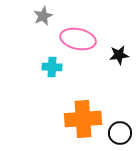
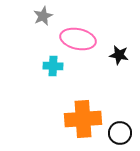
black star: rotated 18 degrees clockwise
cyan cross: moved 1 px right, 1 px up
